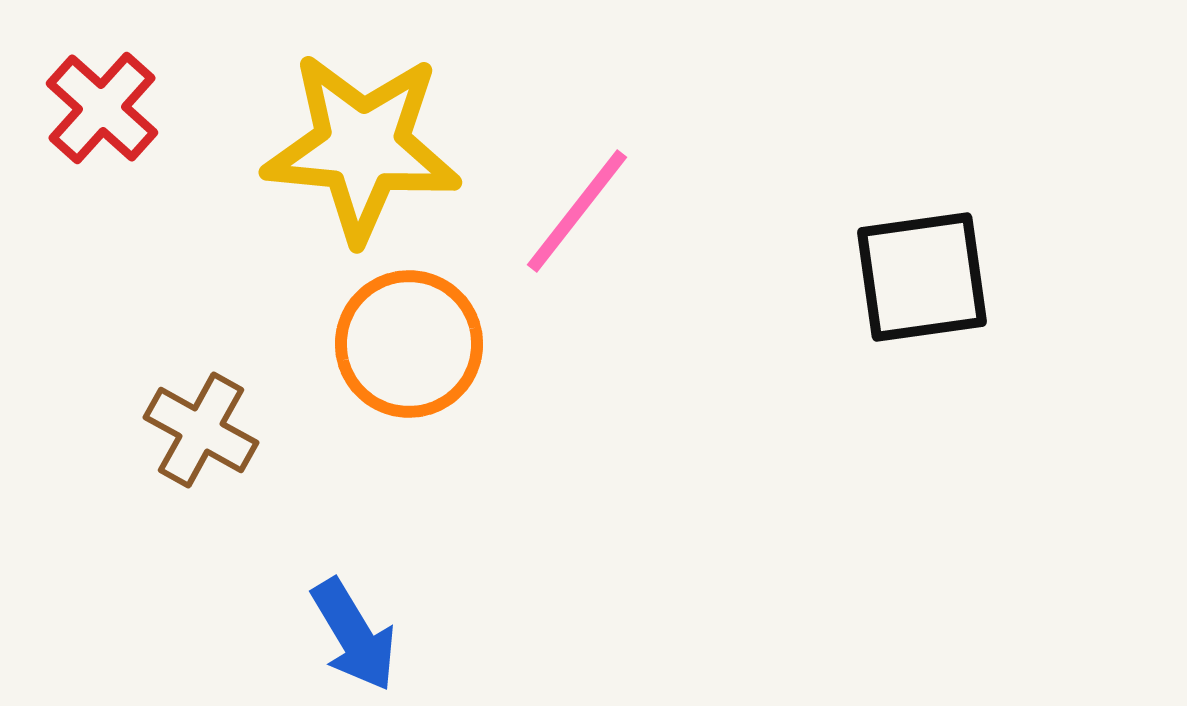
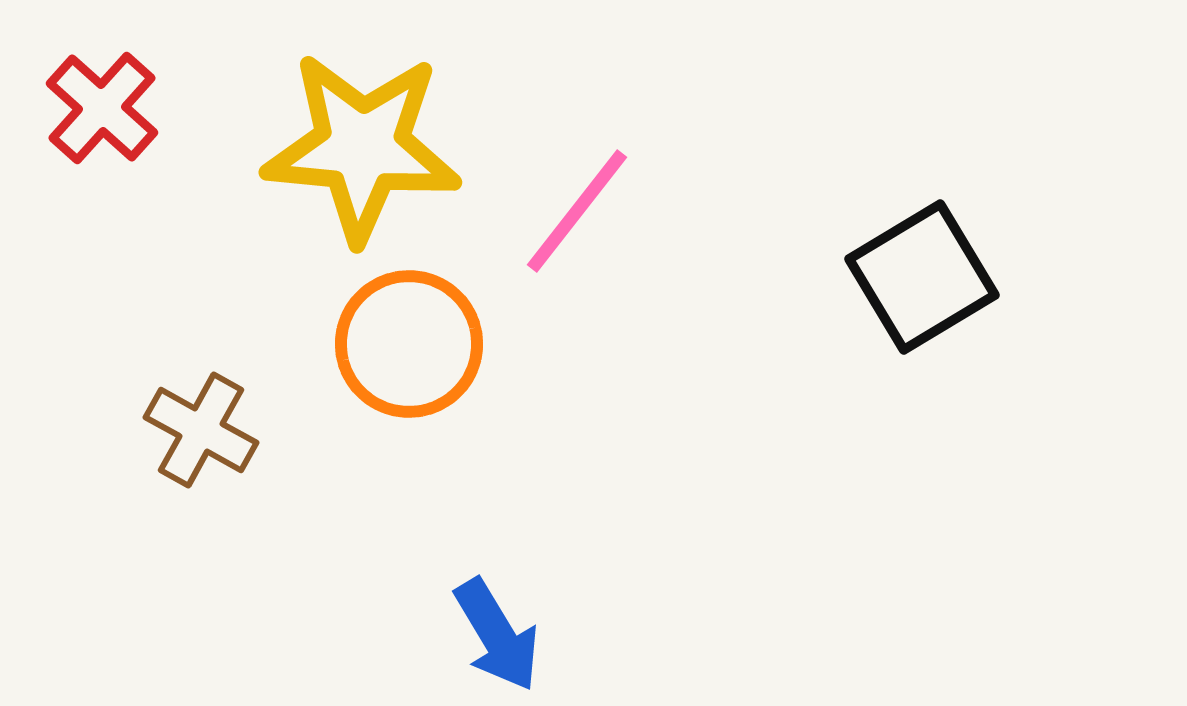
black square: rotated 23 degrees counterclockwise
blue arrow: moved 143 px right
